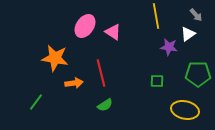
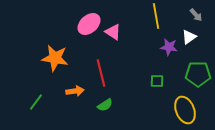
pink ellipse: moved 4 px right, 2 px up; rotated 15 degrees clockwise
white triangle: moved 1 px right, 3 px down
orange arrow: moved 1 px right, 8 px down
yellow ellipse: rotated 56 degrees clockwise
